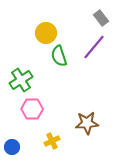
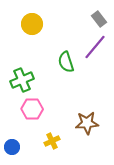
gray rectangle: moved 2 px left, 1 px down
yellow circle: moved 14 px left, 9 px up
purple line: moved 1 px right
green semicircle: moved 7 px right, 6 px down
green cross: moved 1 px right; rotated 10 degrees clockwise
